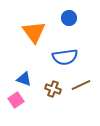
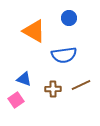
orange triangle: moved 1 px up; rotated 25 degrees counterclockwise
blue semicircle: moved 1 px left, 2 px up
brown cross: rotated 21 degrees counterclockwise
